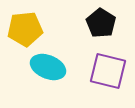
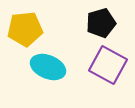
black pentagon: rotated 24 degrees clockwise
purple square: moved 6 px up; rotated 15 degrees clockwise
